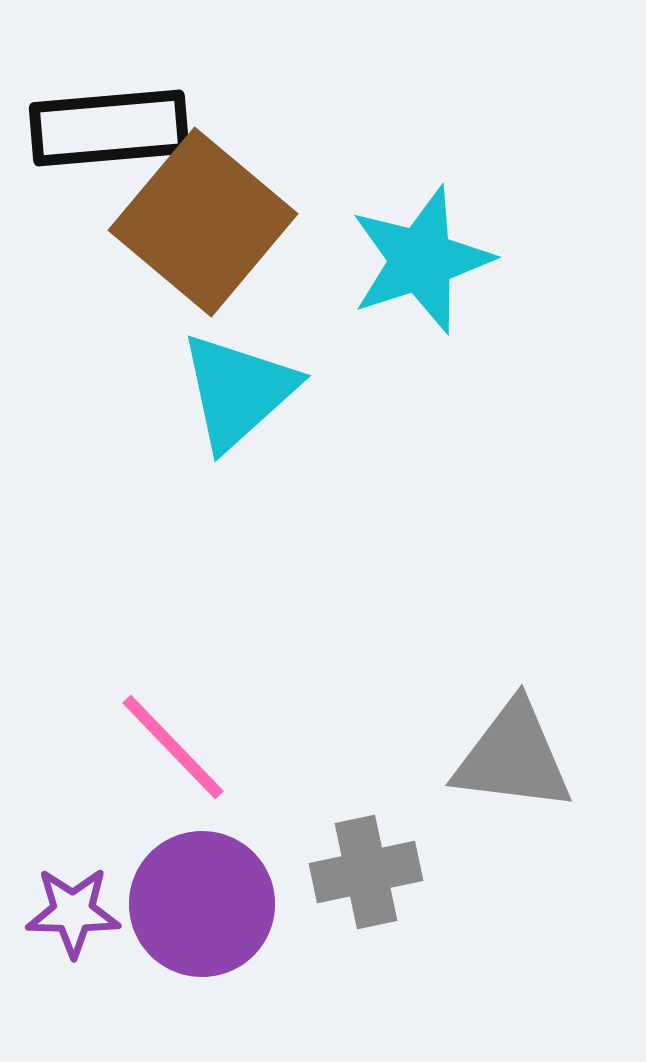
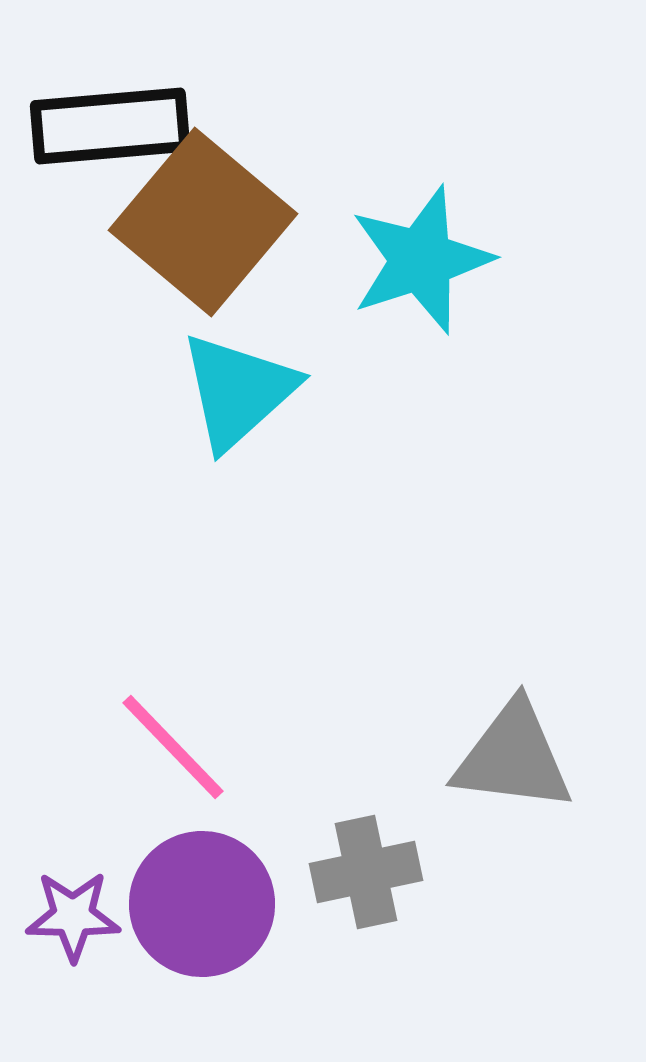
black rectangle: moved 1 px right, 2 px up
purple star: moved 4 px down
